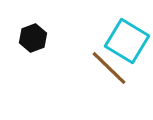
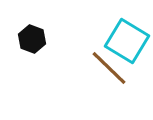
black hexagon: moved 1 px left, 1 px down; rotated 20 degrees counterclockwise
